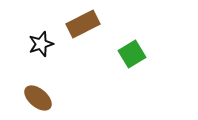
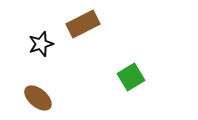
green square: moved 1 px left, 23 px down
